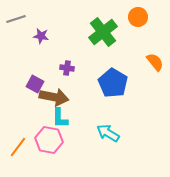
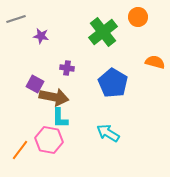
orange semicircle: rotated 36 degrees counterclockwise
orange line: moved 2 px right, 3 px down
